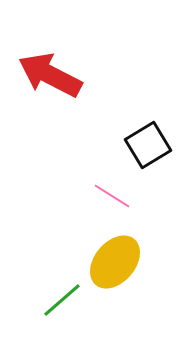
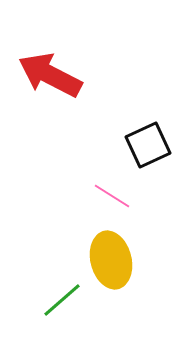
black square: rotated 6 degrees clockwise
yellow ellipse: moved 4 px left, 2 px up; rotated 54 degrees counterclockwise
